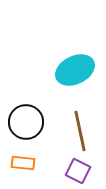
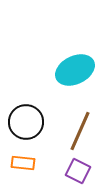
brown line: rotated 36 degrees clockwise
